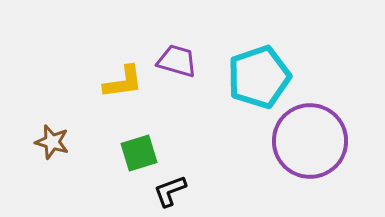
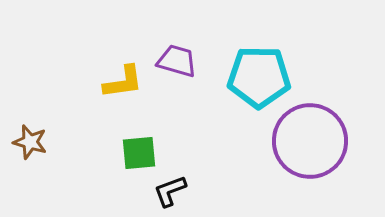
cyan pentagon: rotated 20 degrees clockwise
brown star: moved 22 px left
green square: rotated 12 degrees clockwise
